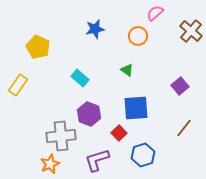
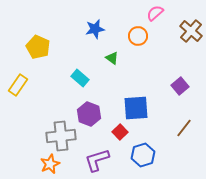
green triangle: moved 15 px left, 12 px up
red square: moved 1 px right, 1 px up
